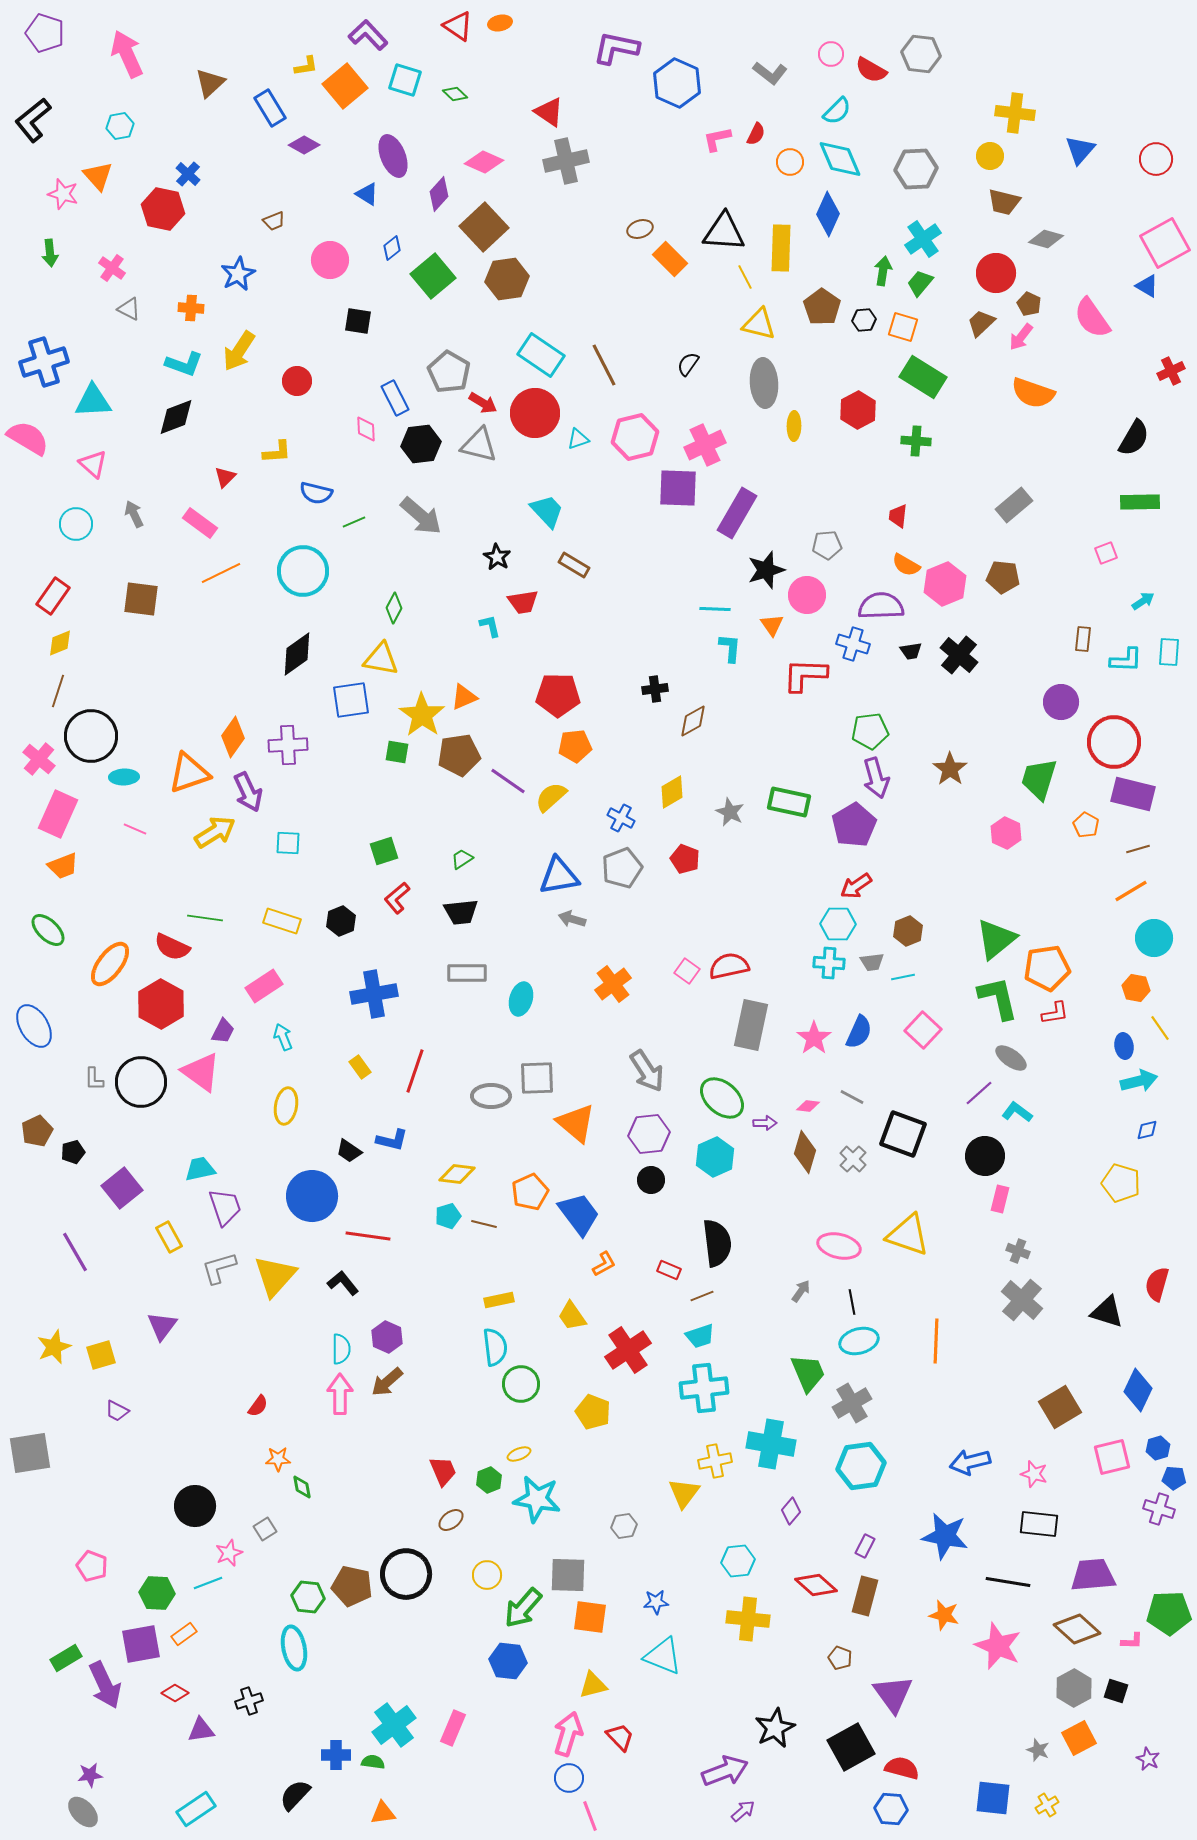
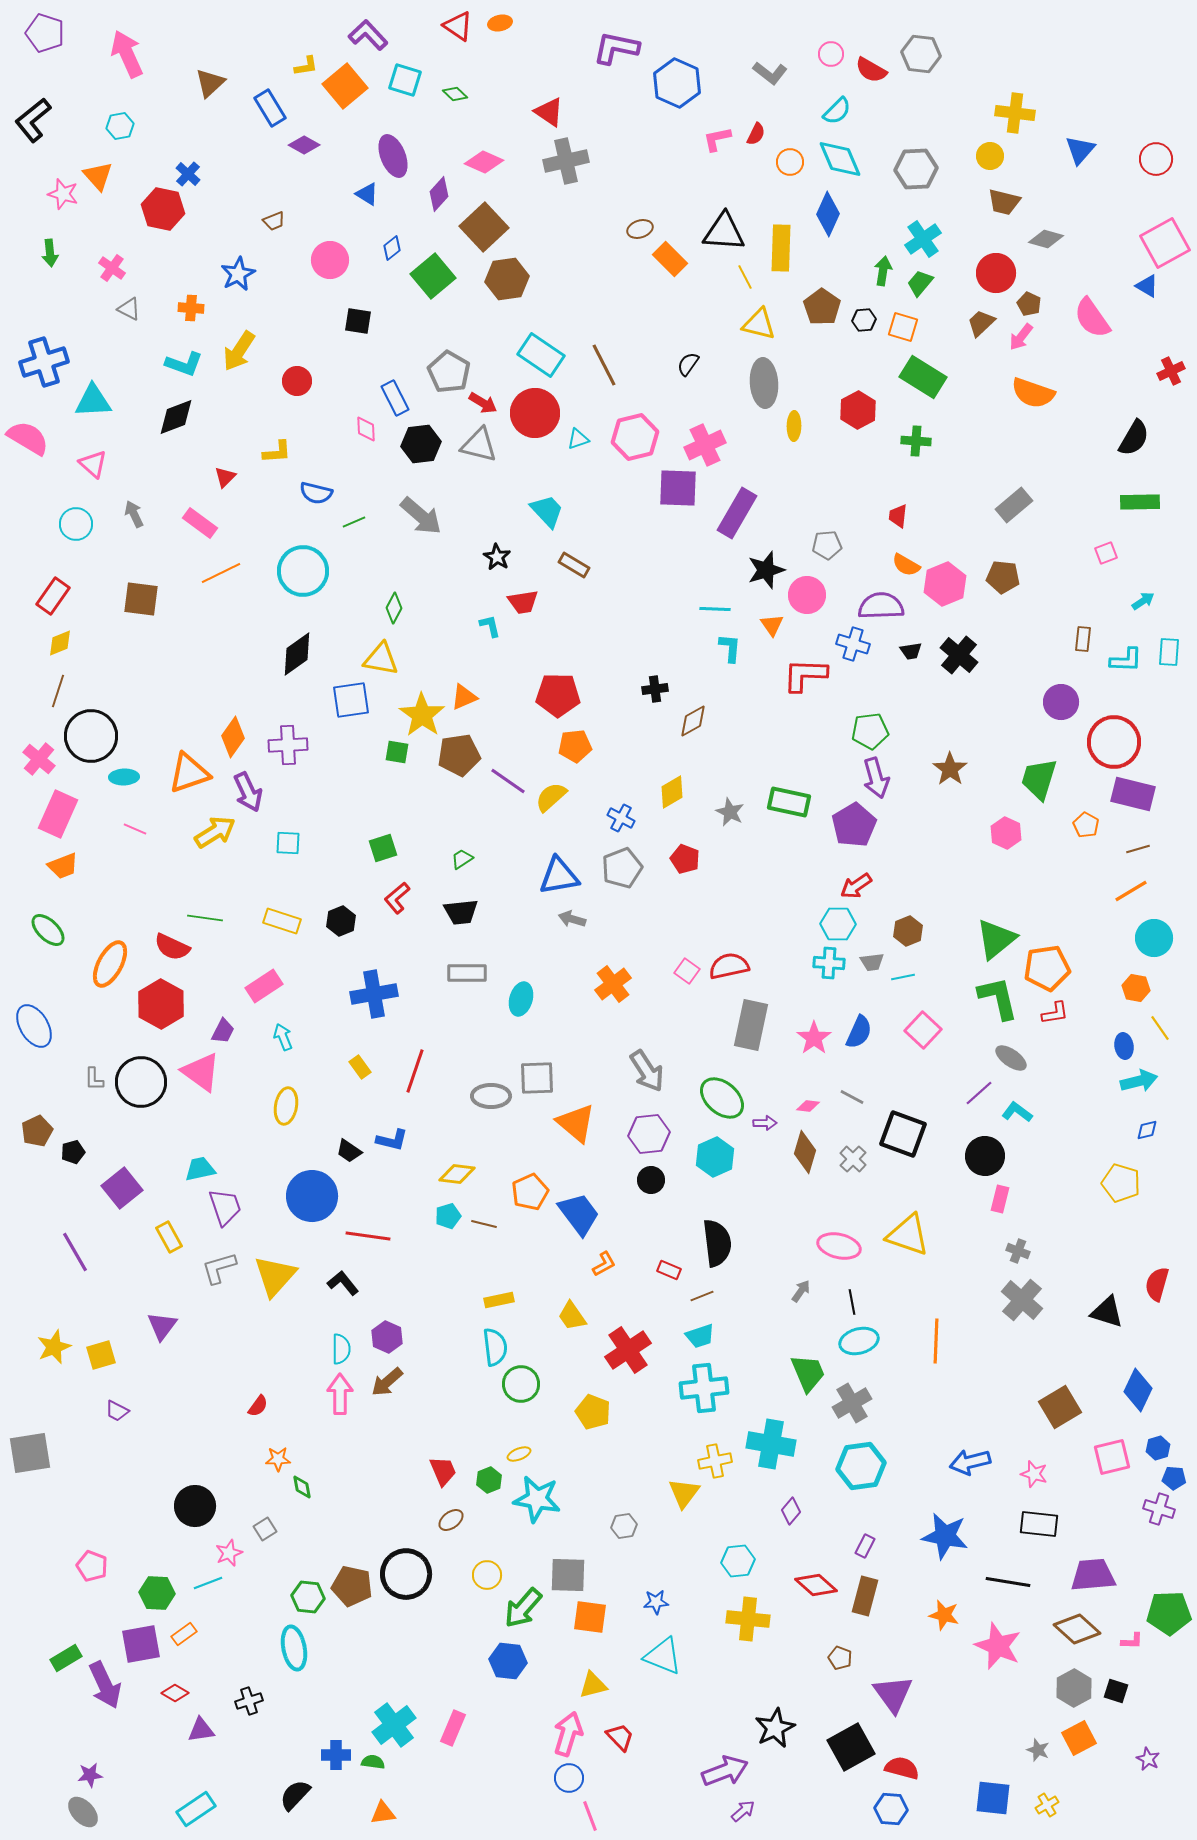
green square at (384, 851): moved 1 px left, 3 px up
orange ellipse at (110, 964): rotated 9 degrees counterclockwise
